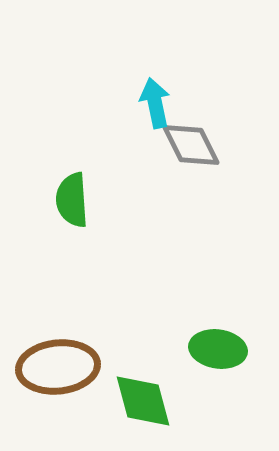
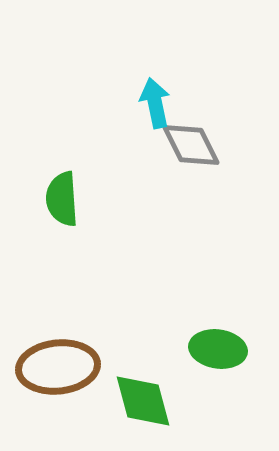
green semicircle: moved 10 px left, 1 px up
